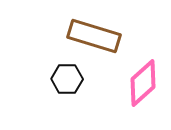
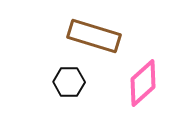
black hexagon: moved 2 px right, 3 px down
